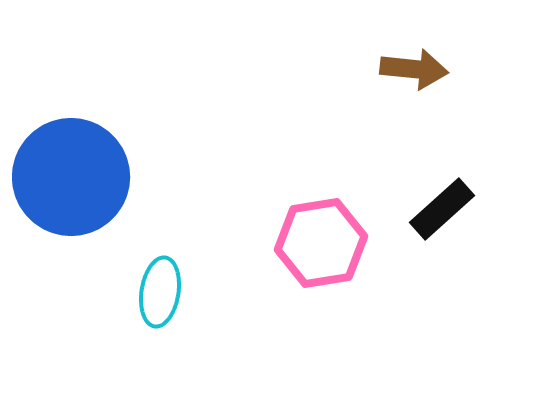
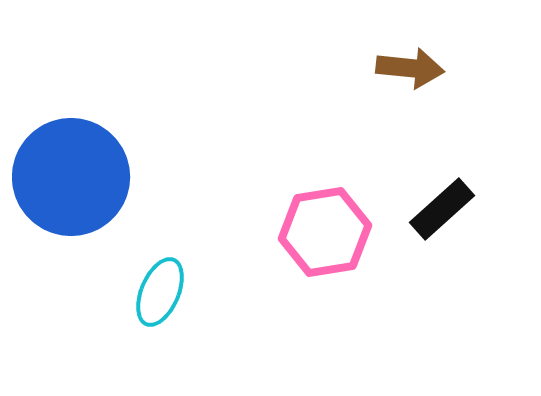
brown arrow: moved 4 px left, 1 px up
pink hexagon: moved 4 px right, 11 px up
cyan ellipse: rotated 14 degrees clockwise
